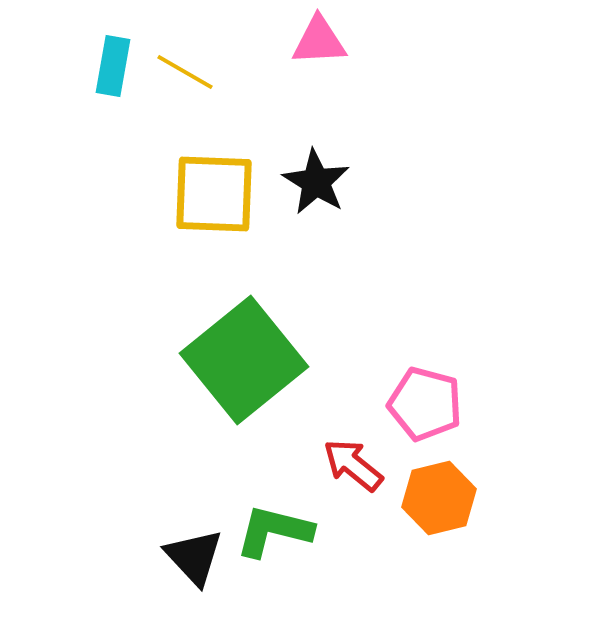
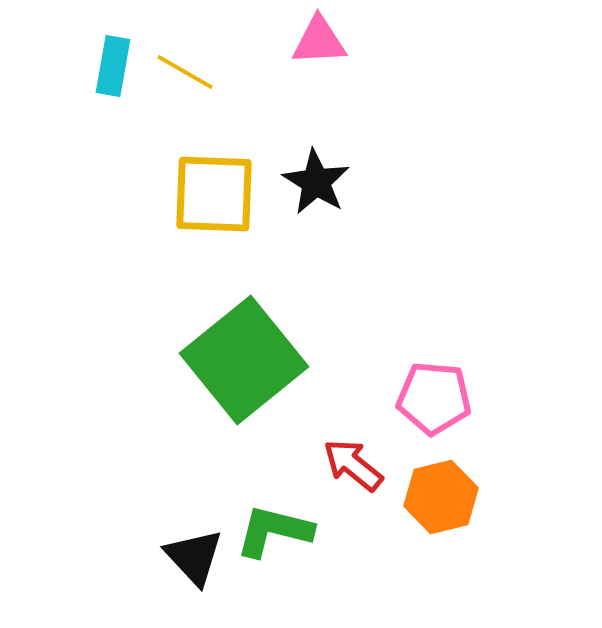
pink pentagon: moved 9 px right, 6 px up; rotated 10 degrees counterclockwise
orange hexagon: moved 2 px right, 1 px up
